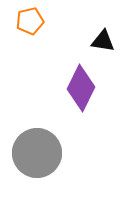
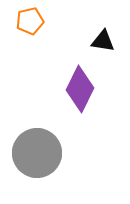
purple diamond: moved 1 px left, 1 px down
